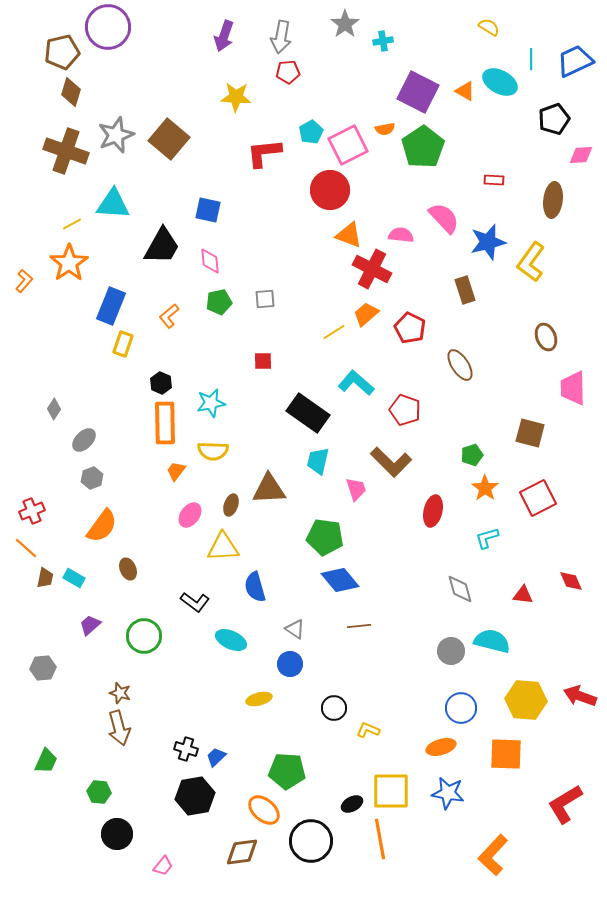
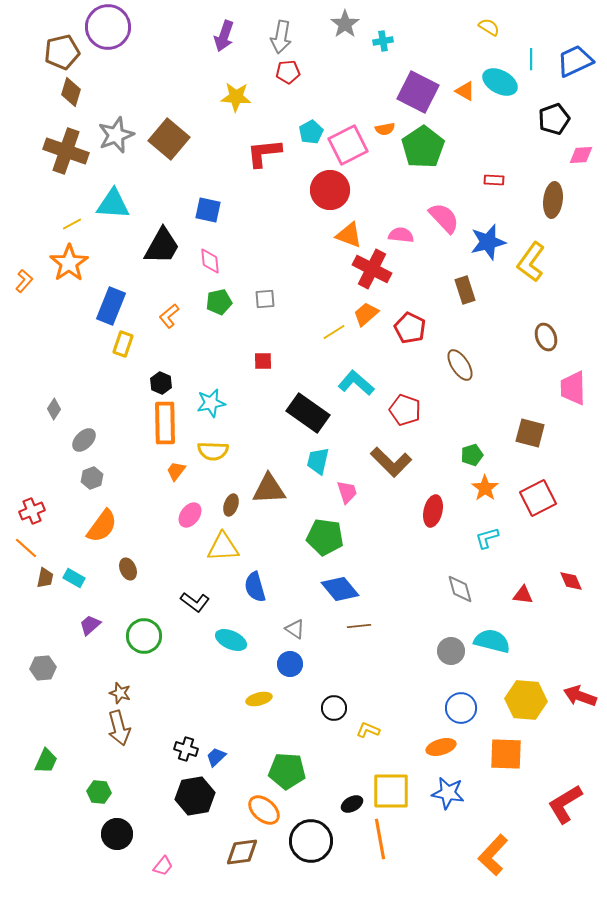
pink trapezoid at (356, 489): moved 9 px left, 3 px down
blue diamond at (340, 580): moved 9 px down
